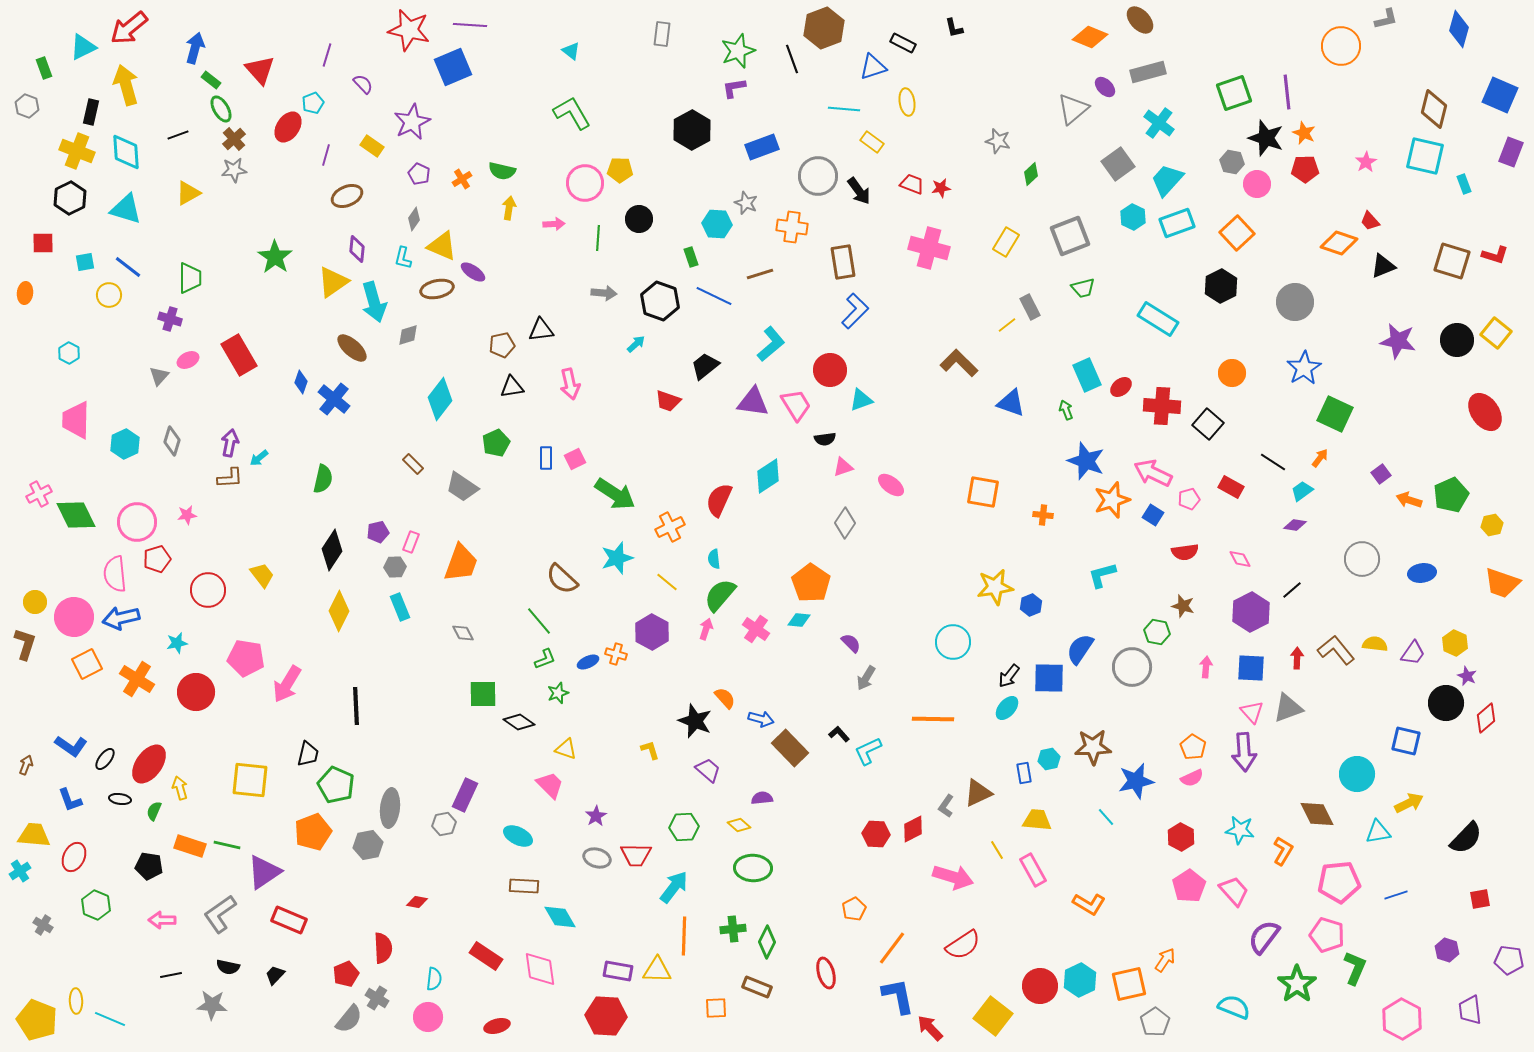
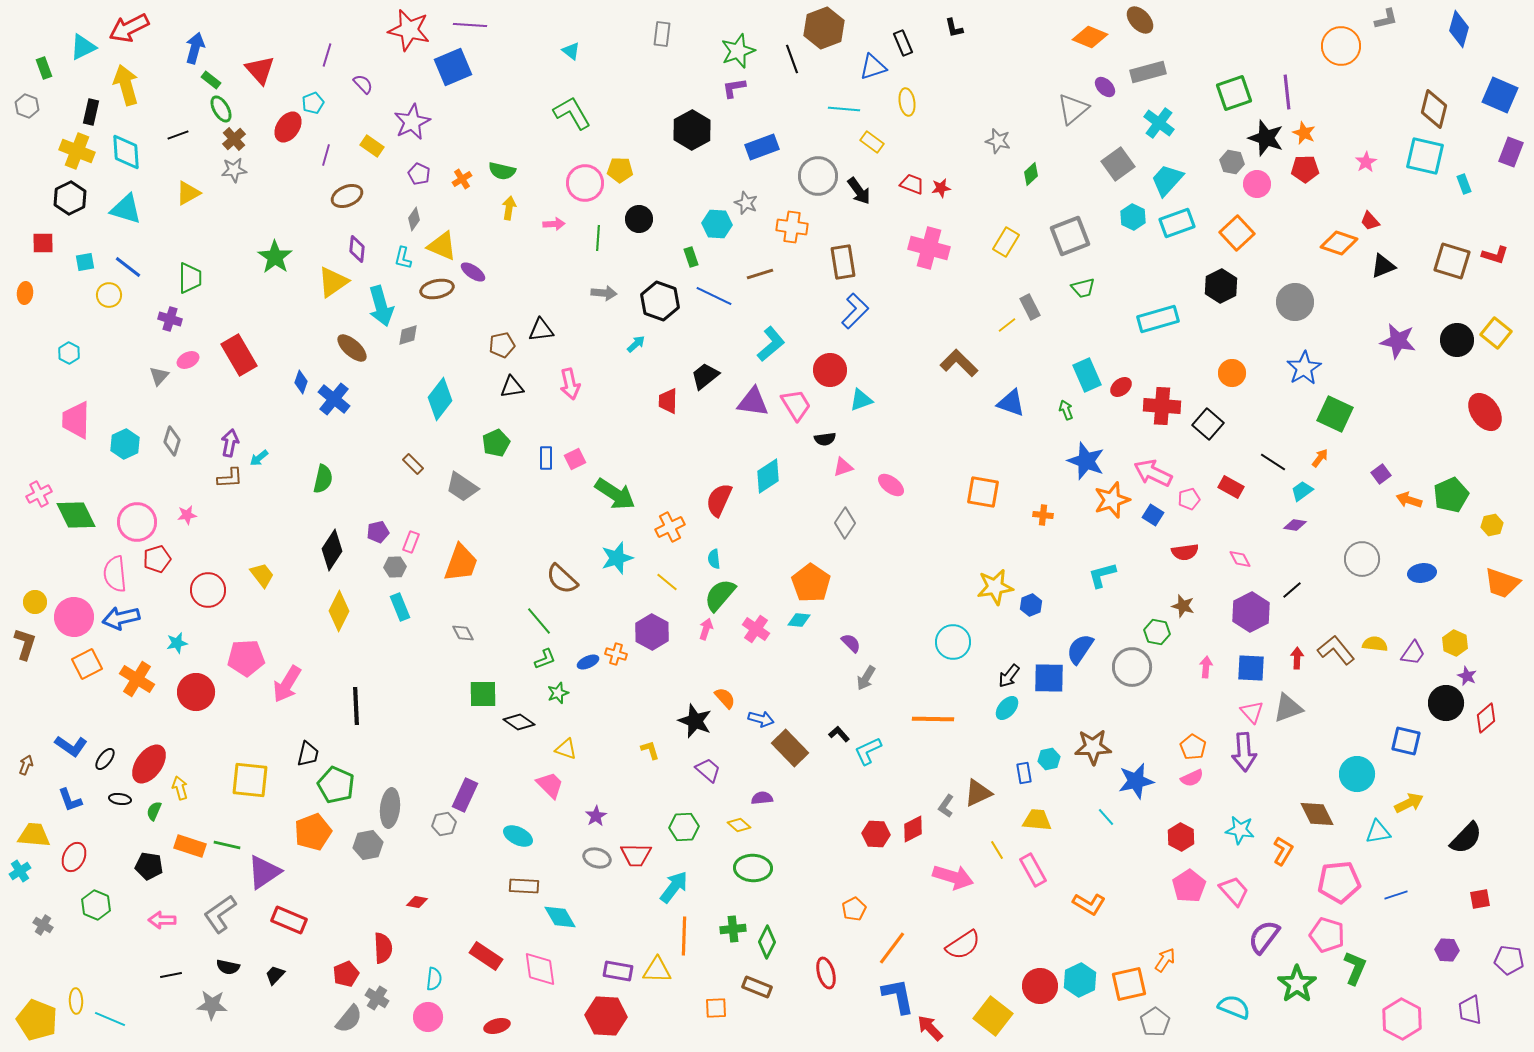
red arrow at (129, 28): rotated 12 degrees clockwise
black rectangle at (903, 43): rotated 40 degrees clockwise
cyan arrow at (374, 302): moved 7 px right, 4 px down
cyan rectangle at (1158, 319): rotated 48 degrees counterclockwise
black trapezoid at (705, 366): moved 10 px down
red trapezoid at (668, 401): rotated 72 degrees clockwise
pink pentagon at (246, 658): rotated 12 degrees counterclockwise
purple hexagon at (1447, 950): rotated 15 degrees counterclockwise
